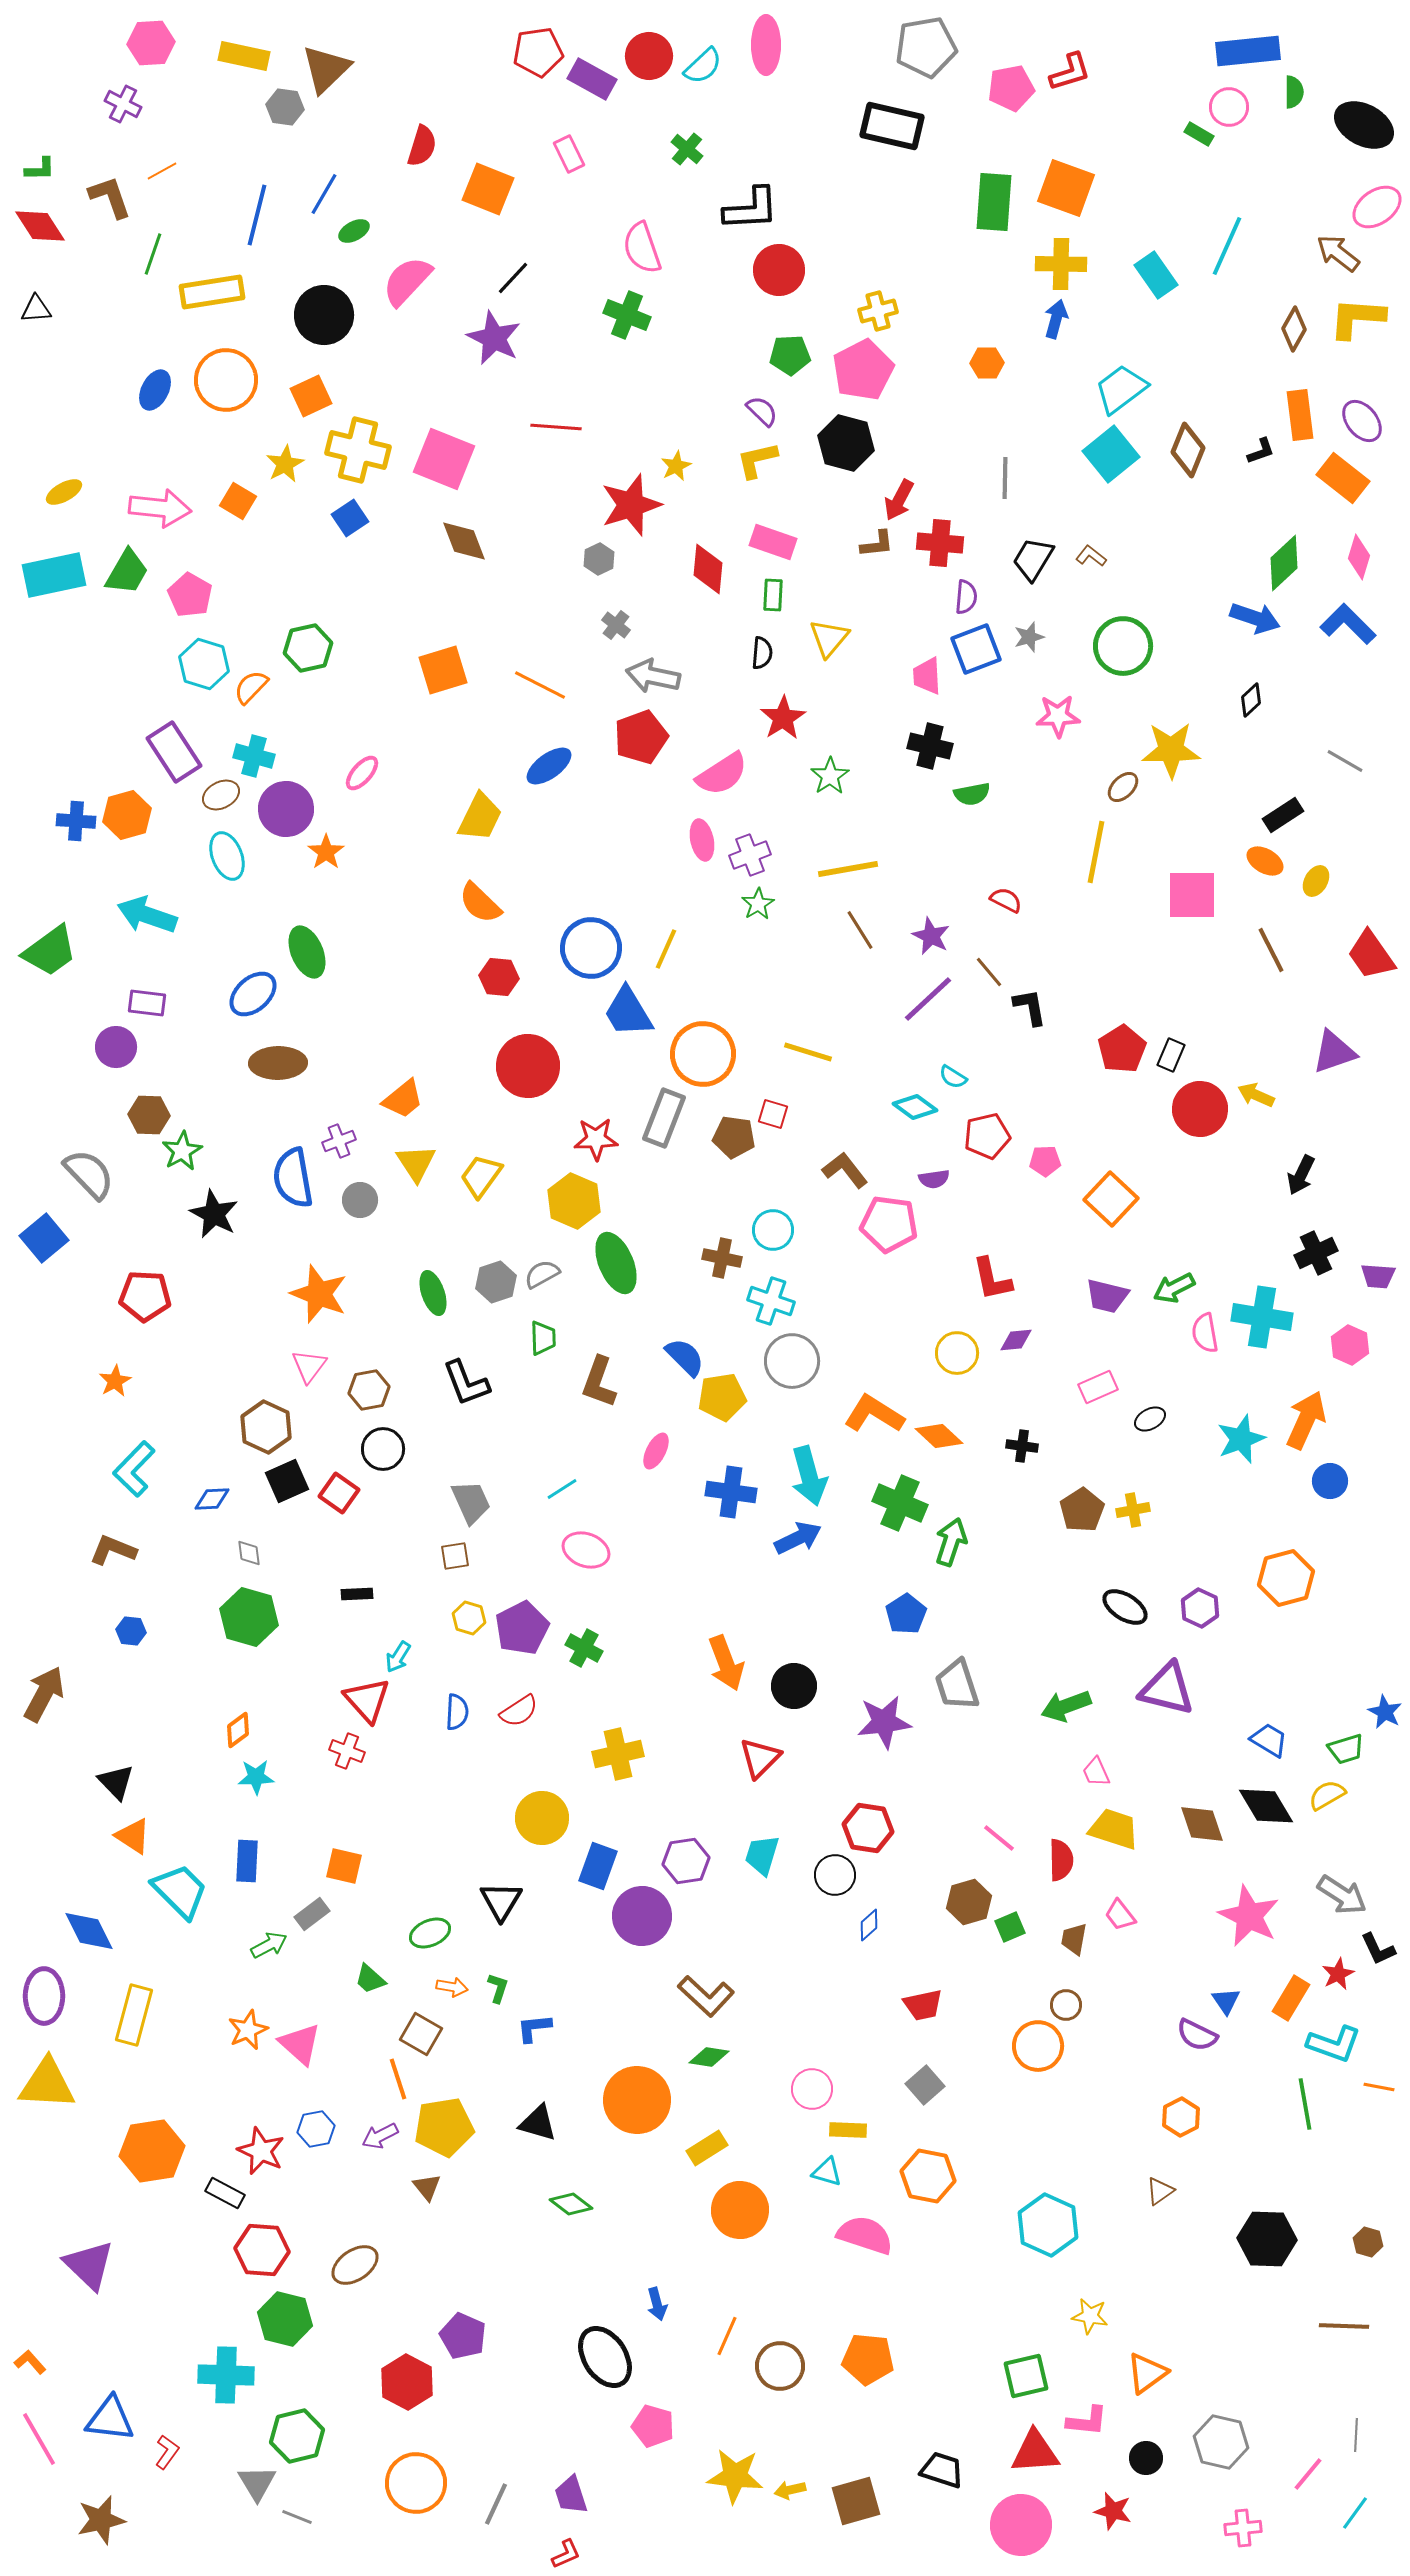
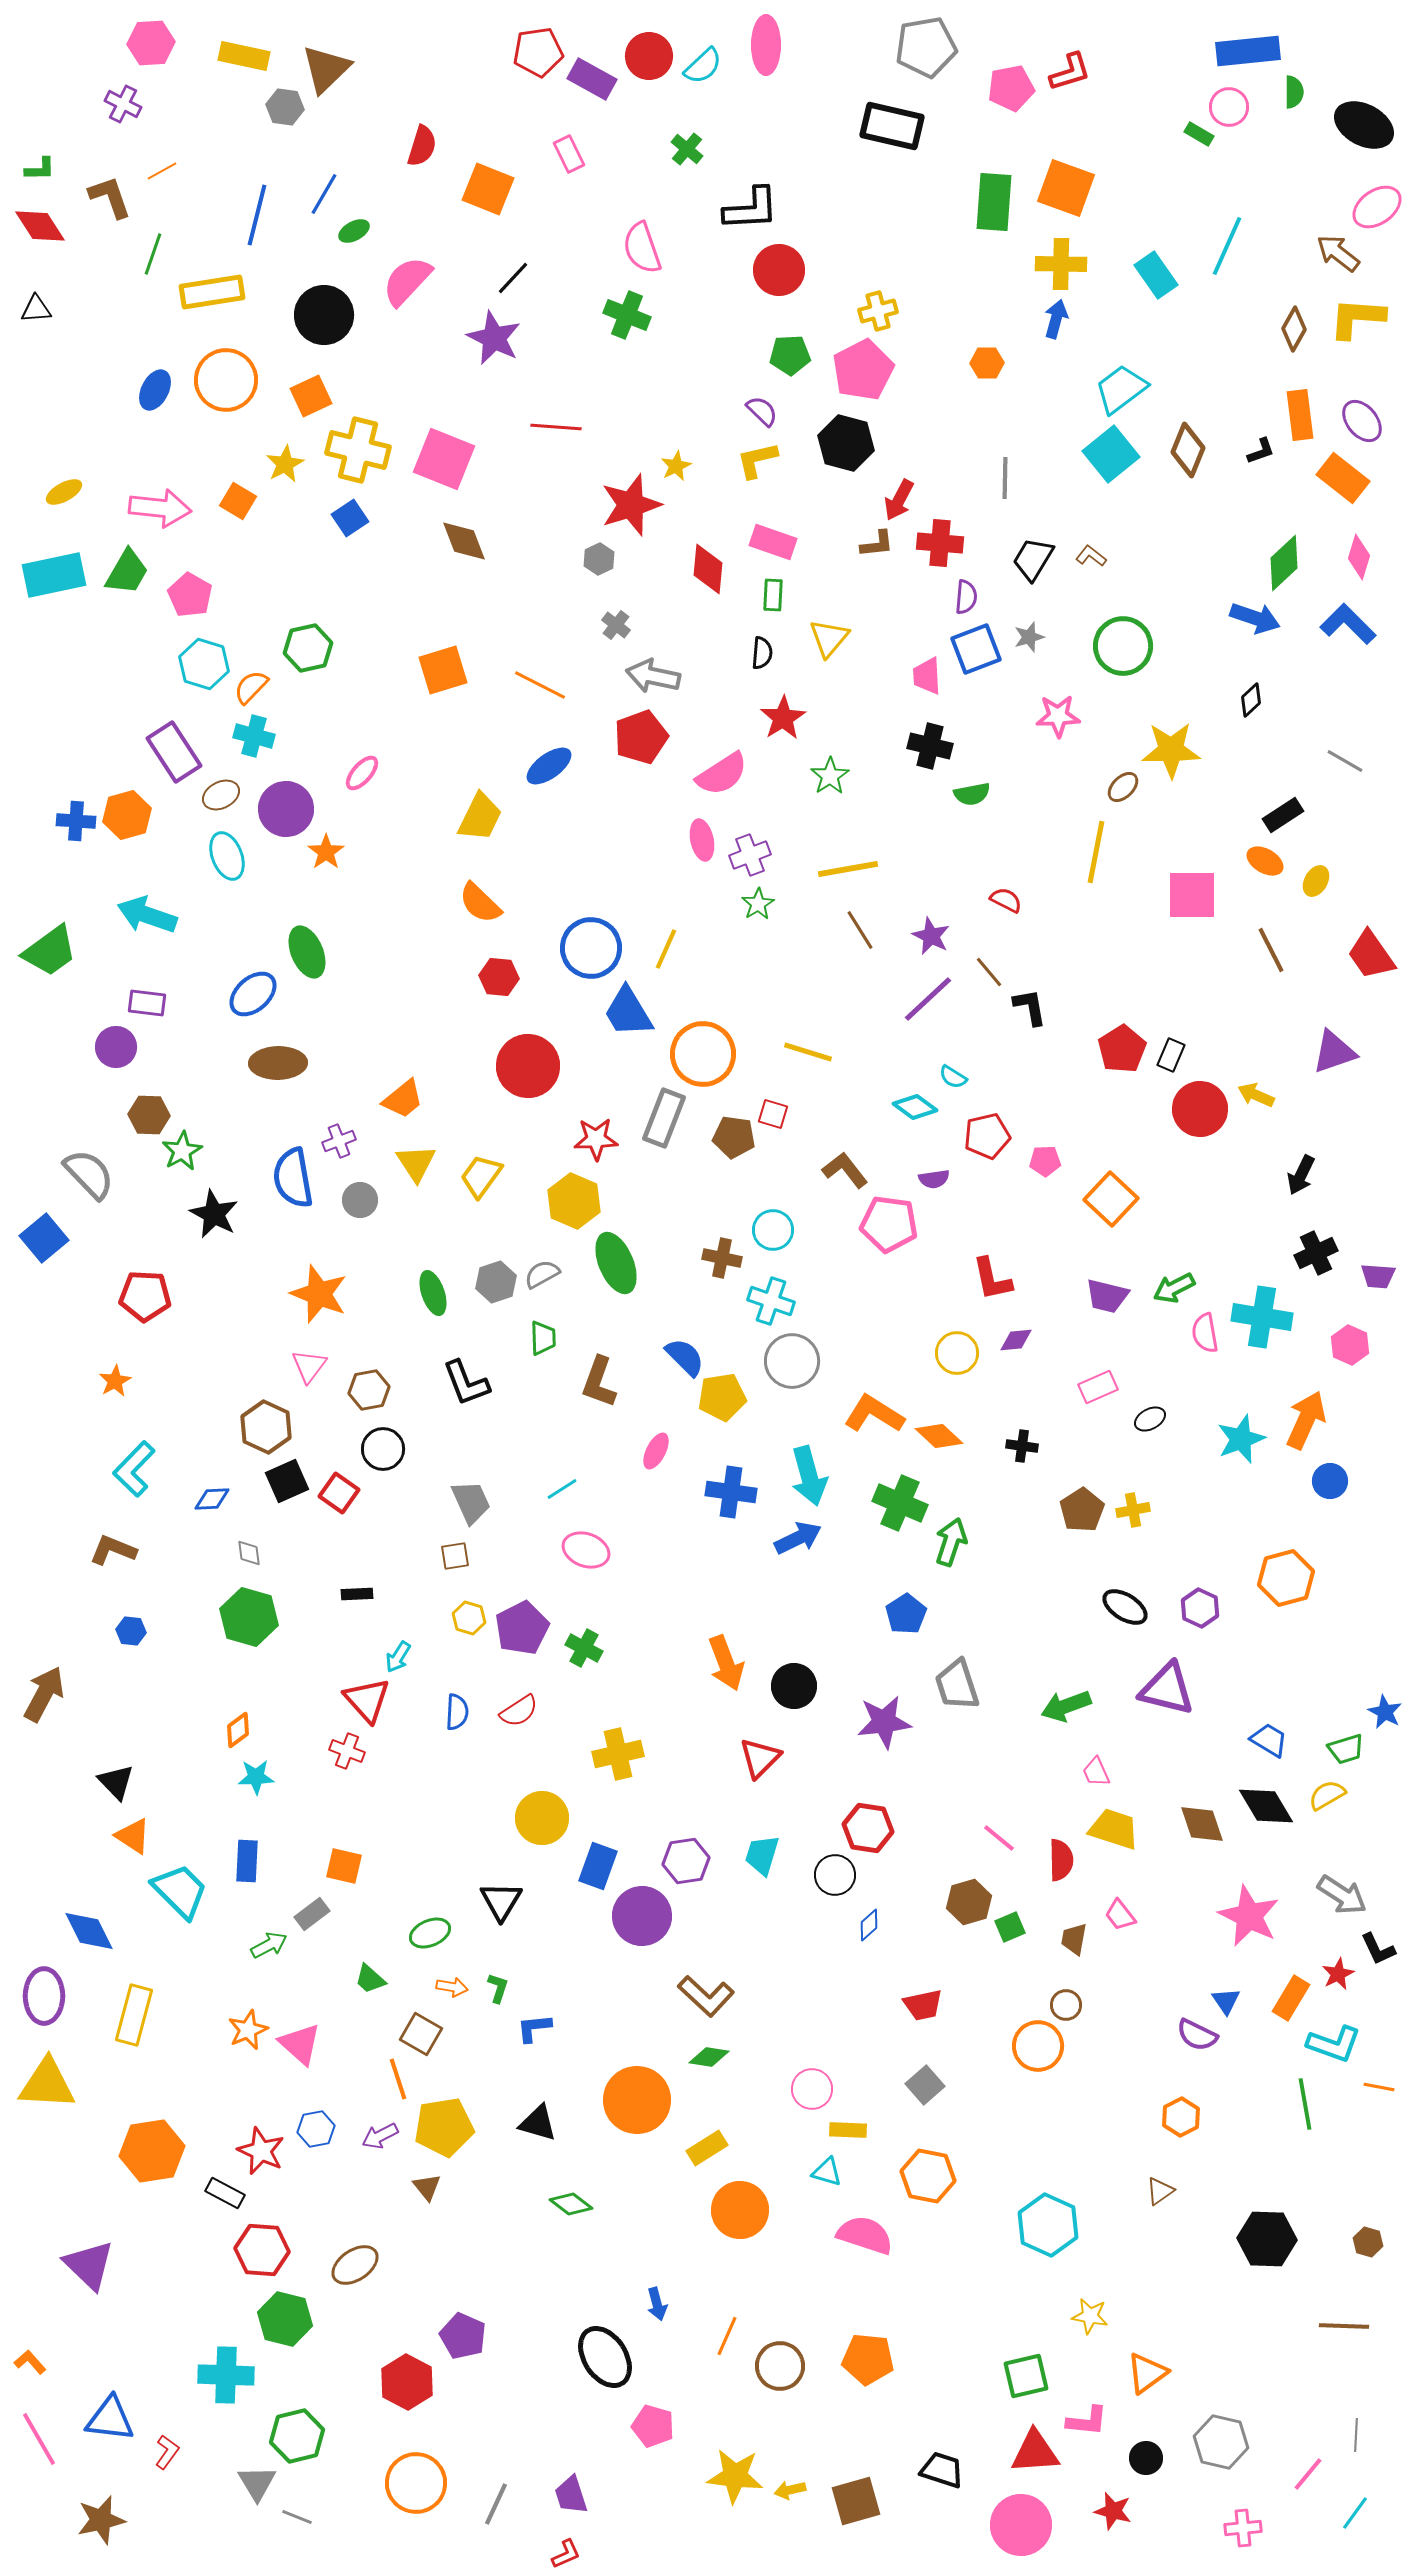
cyan cross at (254, 756): moved 20 px up
